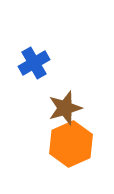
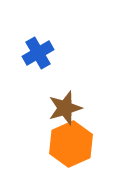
blue cross: moved 4 px right, 10 px up
